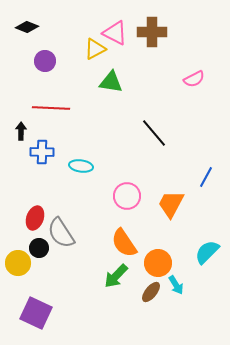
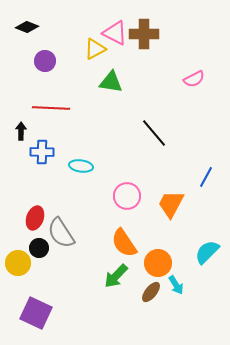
brown cross: moved 8 px left, 2 px down
